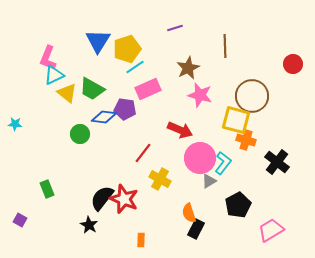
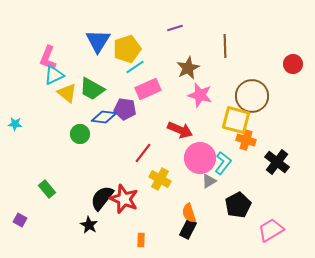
green rectangle: rotated 18 degrees counterclockwise
black rectangle: moved 8 px left
